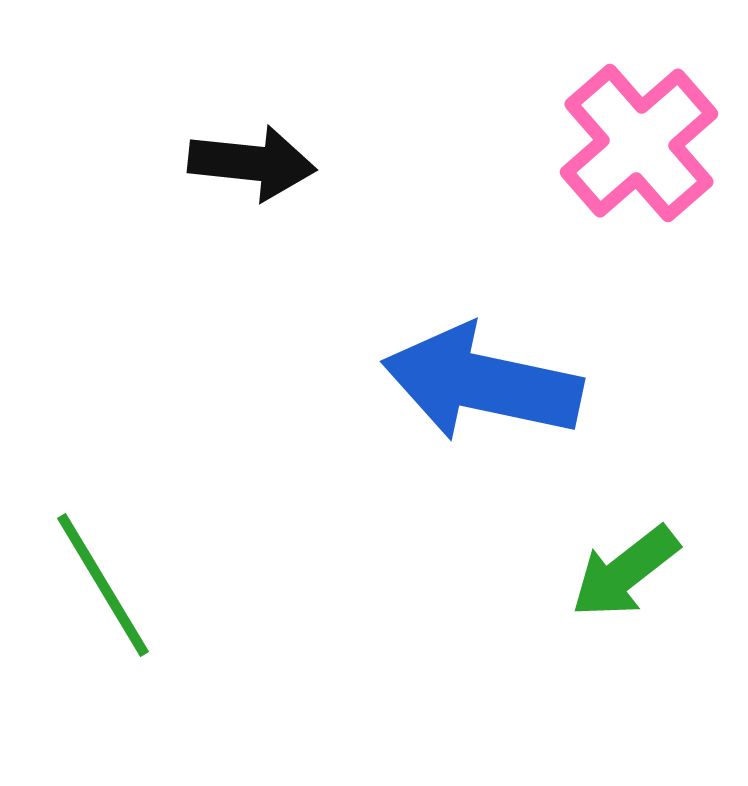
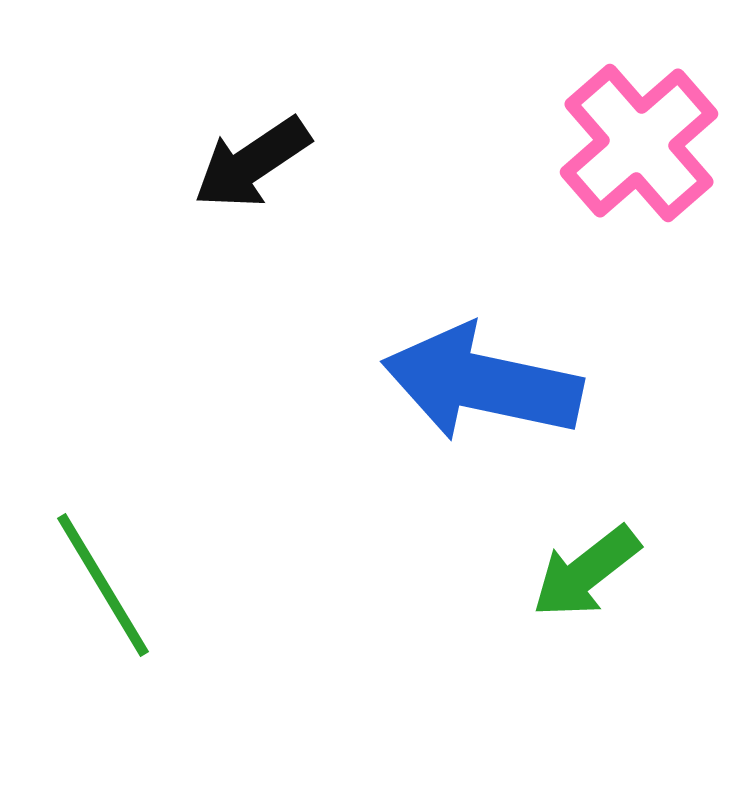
black arrow: rotated 140 degrees clockwise
green arrow: moved 39 px left
